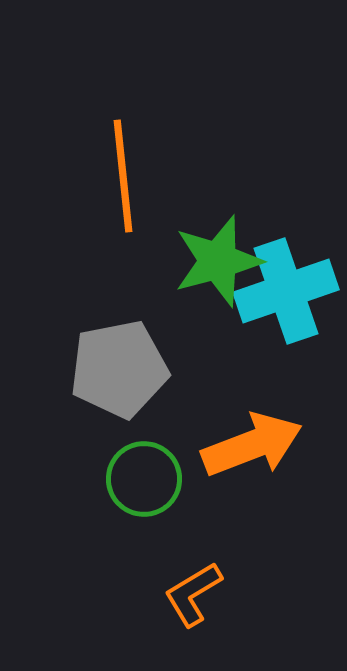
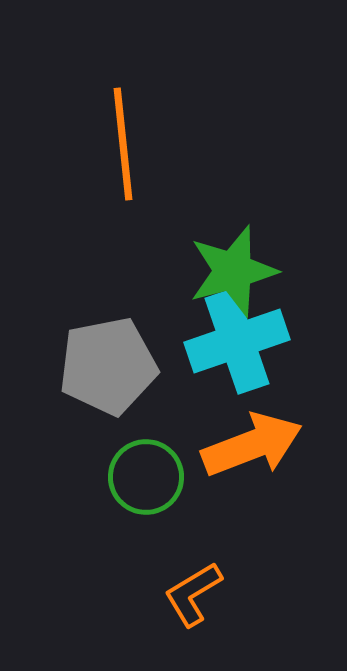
orange line: moved 32 px up
green star: moved 15 px right, 10 px down
cyan cross: moved 49 px left, 50 px down
gray pentagon: moved 11 px left, 3 px up
green circle: moved 2 px right, 2 px up
